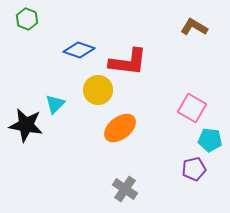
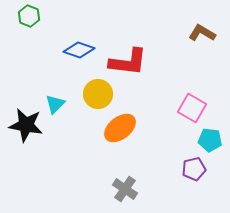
green hexagon: moved 2 px right, 3 px up
brown L-shape: moved 8 px right, 6 px down
yellow circle: moved 4 px down
